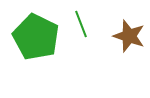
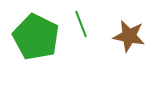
brown star: rotated 8 degrees counterclockwise
